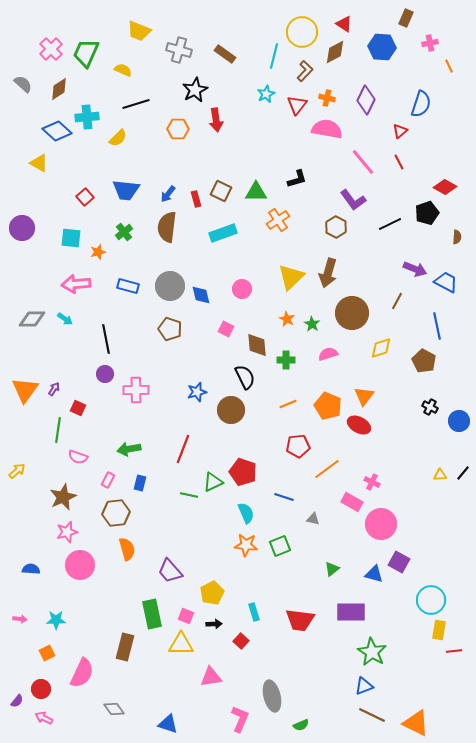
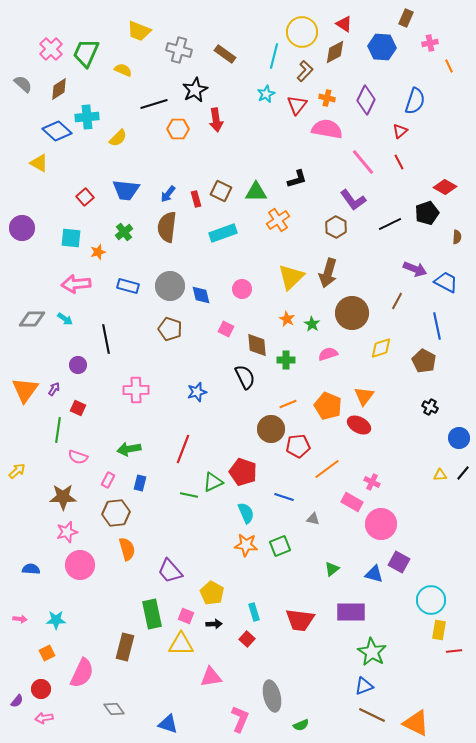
black line at (136, 104): moved 18 px right
blue semicircle at (421, 104): moved 6 px left, 3 px up
purple circle at (105, 374): moved 27 px left, 9 px up
brown circle at (231, 410): moved 40 px right, 19 px down
blue circle at (459, 421): moved 17 px down
brown star at (63, 497): rotated 24 degrees clockwise
yellow pentagon at (212, 593): rotated 15 degrees counterclockwise
red square at (241, 641): moved 6 px right, 2 px up
pink arrow at (44, 718): rotated 36 degrees counterclockwise
